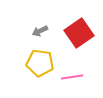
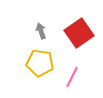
gray arrow: moved 1 px right; rotated 98 degrees clockwise
pink line: rotated 55 degrees counterclockwise
